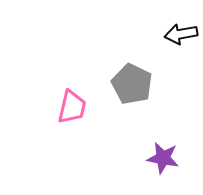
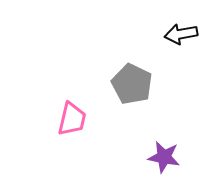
pink trapezoid: moved 12 px down
purple star: moved 1 px right, 1 px up
